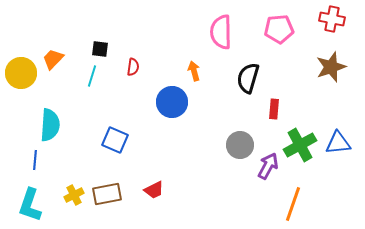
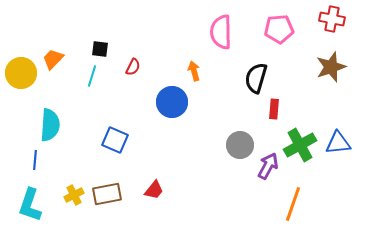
red semicircle: rotated 18 degrees clockwise
black semicircle: moved 8 px right
red trapezoid: rotated 25 degrees counterclockwise
